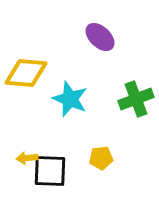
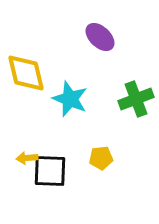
yellow diamond: rotated 72 degrees clockwise
